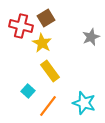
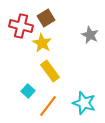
gray star: moved 1 px left, 2 px up; rotated 24 degrees counterclockwise
